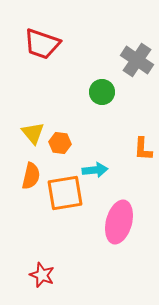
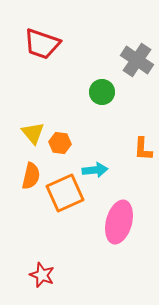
orange square: rotated 15 degrees counterclockwise
